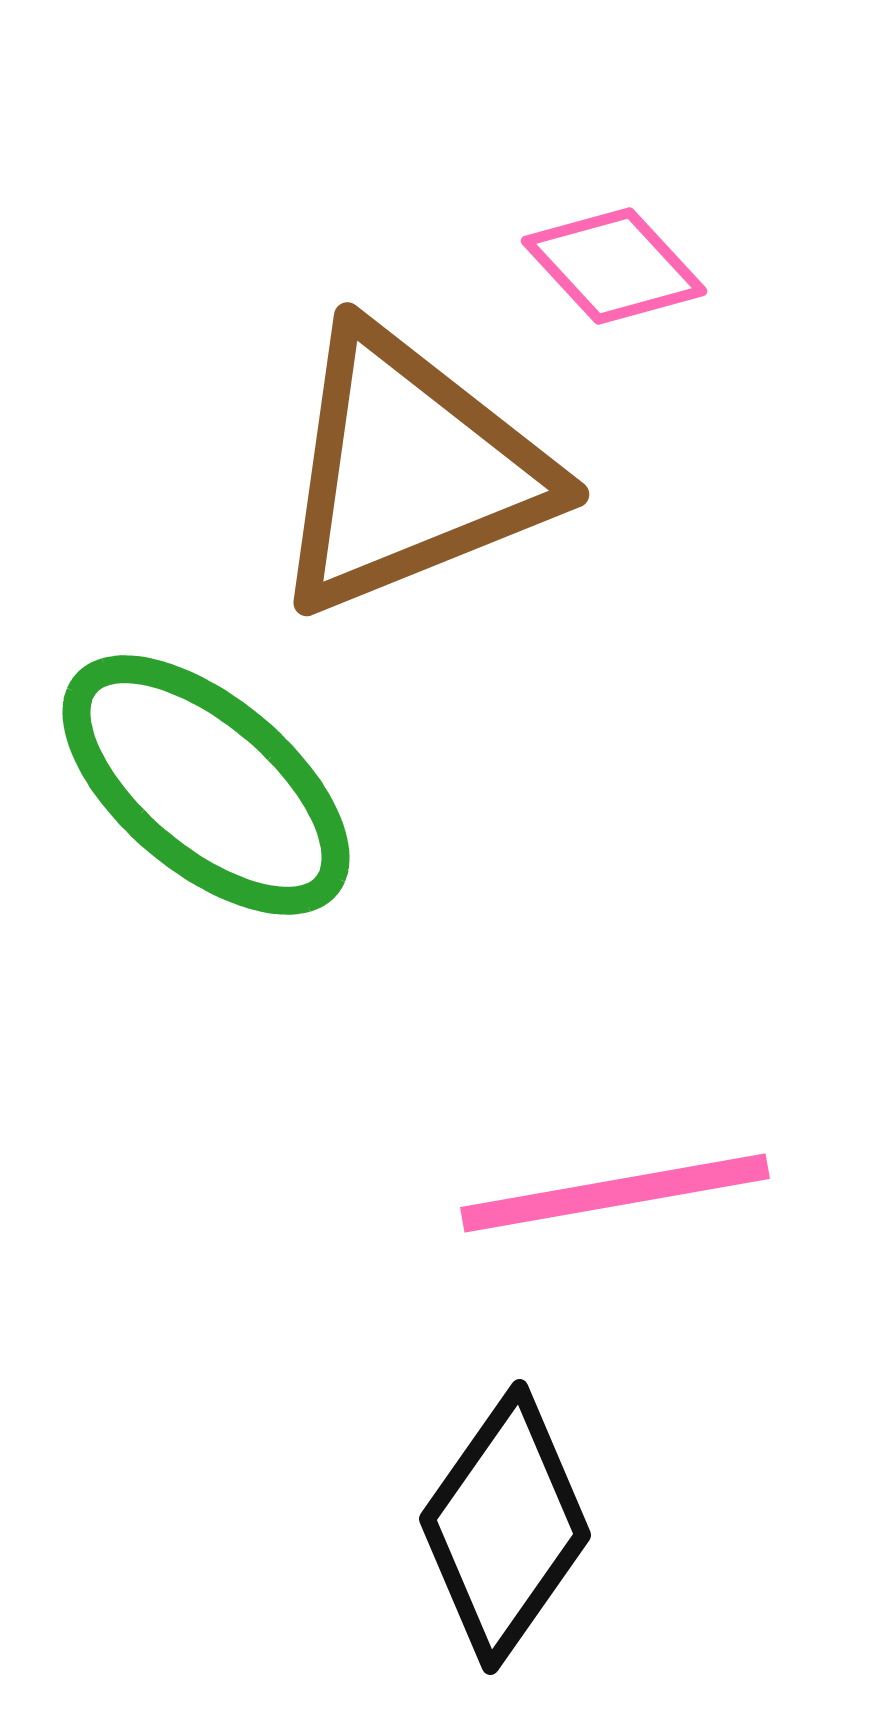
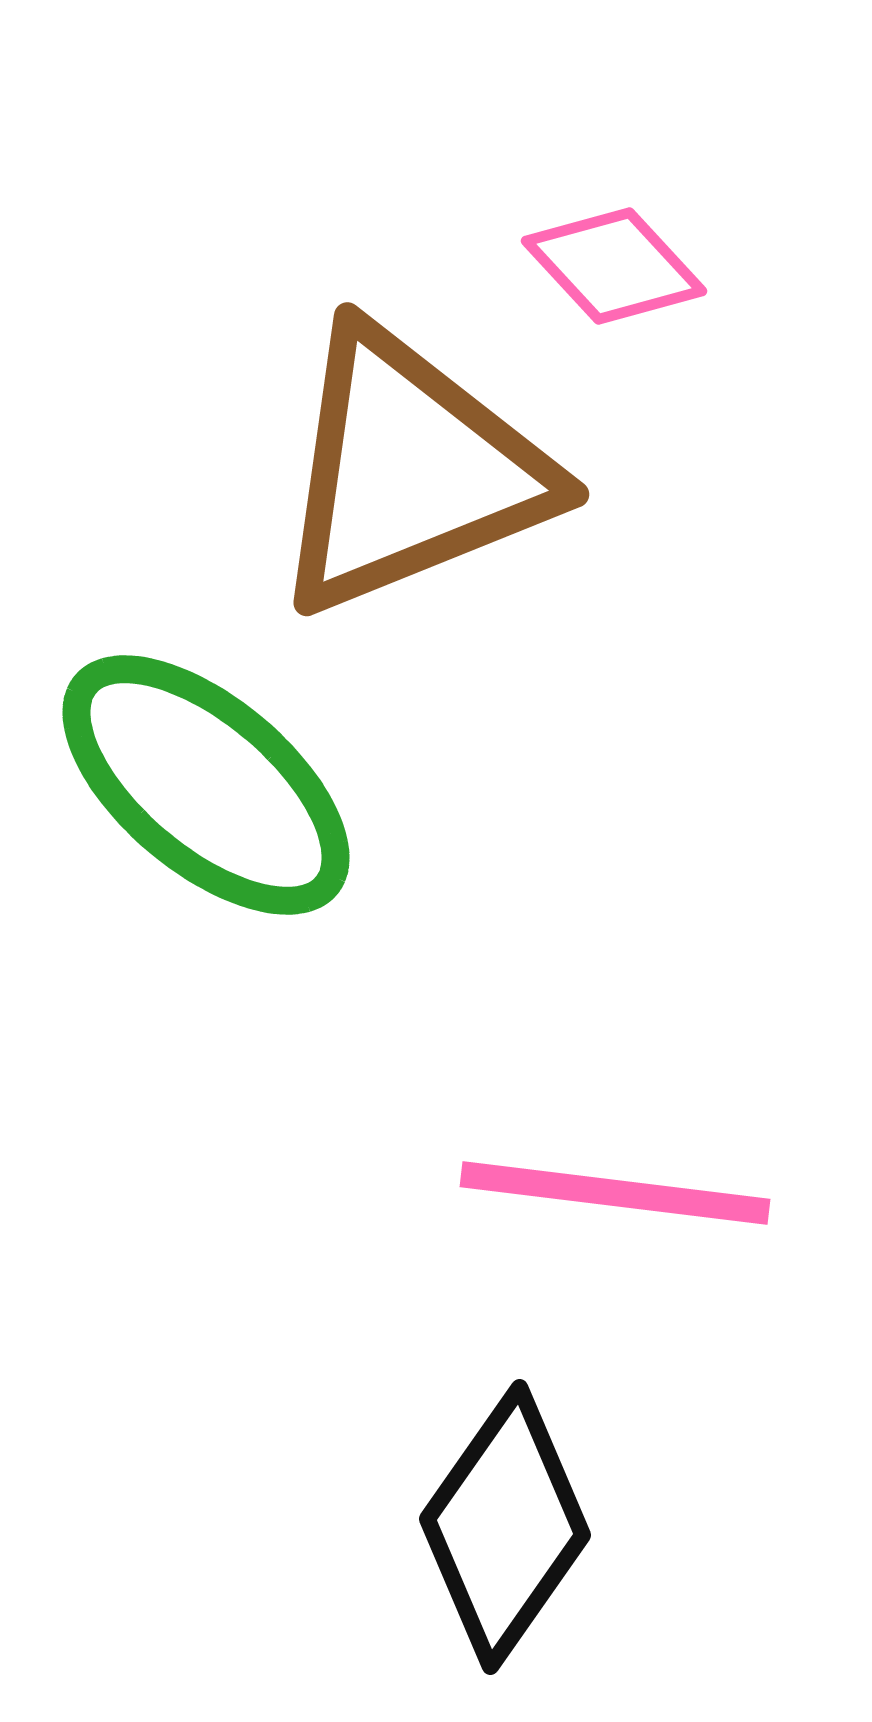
pink line: rotated 17 degrees clockwise
